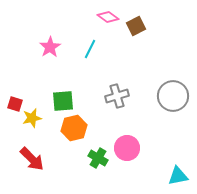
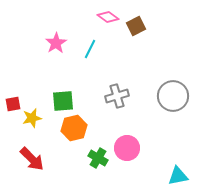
pink star: moved 6 px right, 4 px up
red square: moved 2 px left; rotated 28 degrees counterclockwise
